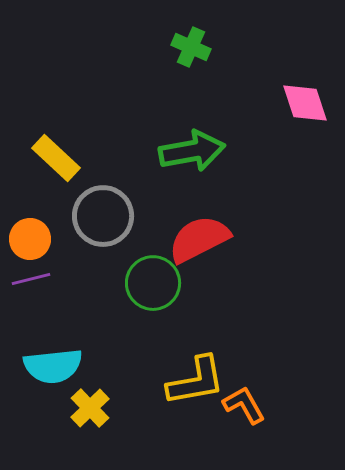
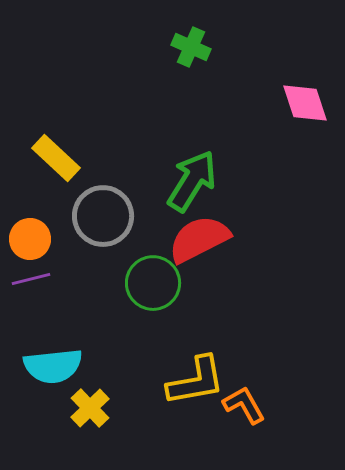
green arrow: moved 30 px down; rotated 48 degrees counterclockwise
